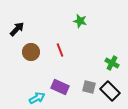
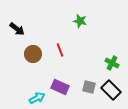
black arrow: rotated 84 degrees clockwise
brown circle: moved 2 px right, 2 px down
black rectangle: moved 1 px right, 1 px up
